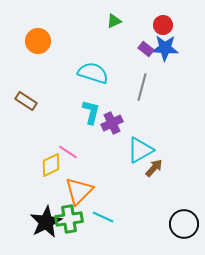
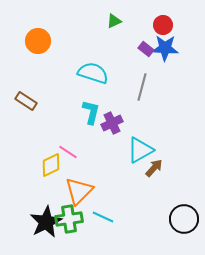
black circle: moved 5 px up
